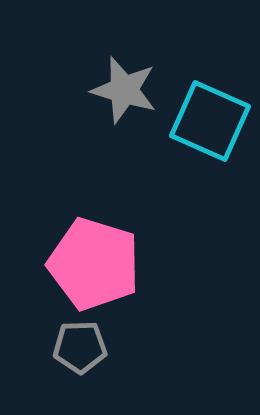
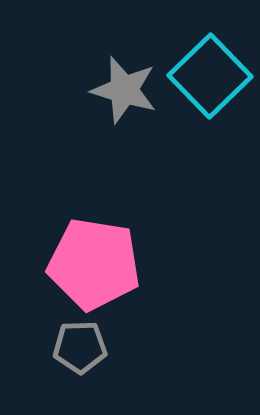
cyan square: moved 45 px up; rotated 22 degrees clockwise
pink pentagon: rotated 8 degrees counterclockwise
